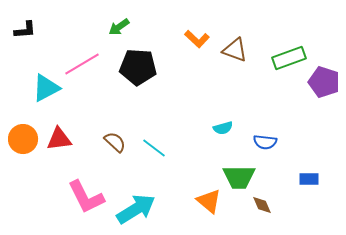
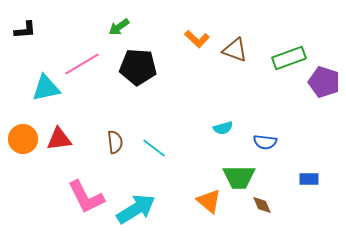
cyan triangle: rotated 16 degrees clockwise
brown semicircle: rotated 40 degrees clockwise
